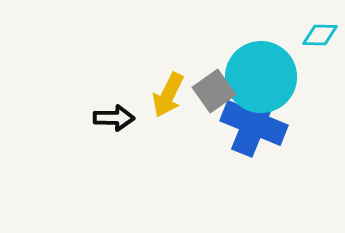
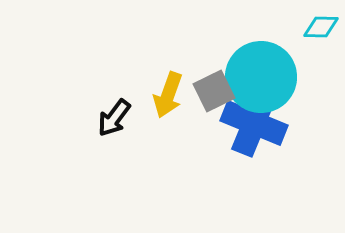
cyan diamond: moved 1 px right, 8 px up
gray square: rotated 9 degrees clockwise
yellow arrow: rotated 6 degrees counterclockwise
black arrow: rotated 126 degrees clockwise
